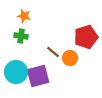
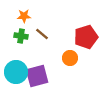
orange star: rotated 16 degrees counterclockwise
brown line: moved 11 px left, 18 px up
purple square: moved 1 px left
